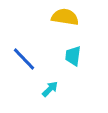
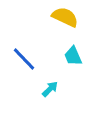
yellow semicircle: rotated 16 degrees clockwise
cyan trapezoid: rotated 30 degrees counterclockwise
